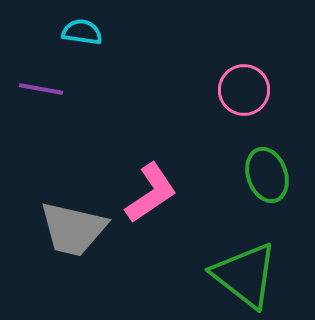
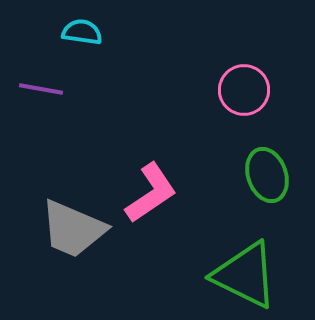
gray trapezoid: rotated 10 degrees clockwise
green triangle: rotated 12 degrees counterclockwise
